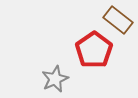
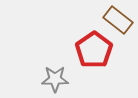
gray star: rotated 24 degrees clockwise
